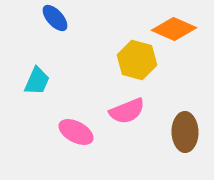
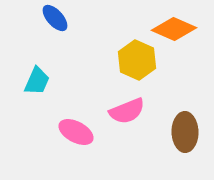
yellow hexagon: rotated 9 degrees clockwise
